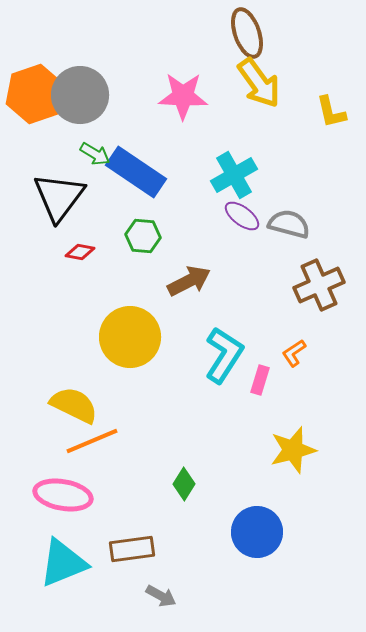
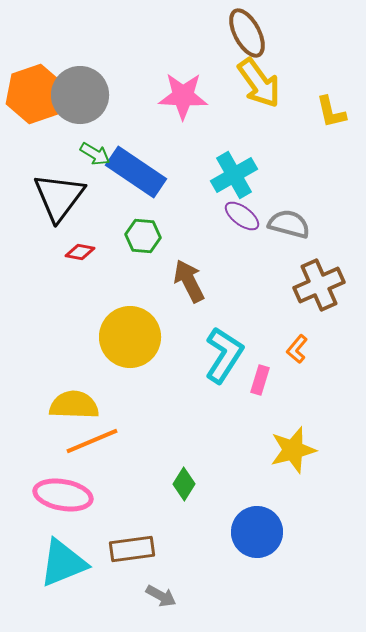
brown ellipse: rotated 9 degrees counterclockwise
brown arrow: rotated 90 degrees counterclockwise
orange L-shape: moved 3 px right, 4 px up; rotated 16 degrees counterclockwise
yellow semicircle: rotated 24 degrees counterclockwise
